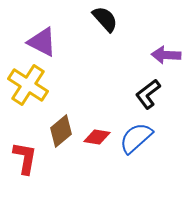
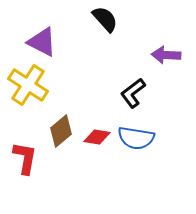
black L-shape: moved 15 px left, 1 px up
blue semicircle: rotated 129 degrees counterclockwise
